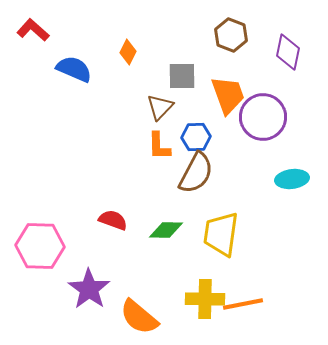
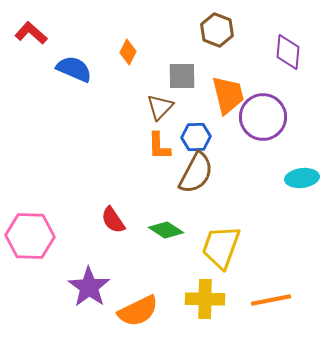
red L-shape: moved 2 px left, 3 px down
brown hexagon: moved 14 px left, 5 px up
purple diamond: rotated 6 degrees counterclockwise
orange trapezoid: rotated 6 degrees clockwise
cyan ellipse: moved 10 px right, 1 px up
red semicircle: rotated 144 degrees counterclockwise
green diamond: rotated 32 degrees clockwise
yellow trapezoid: moved 13 px down; rotated 12 degrees clockwise
pink hexagon: moved 10 px left, 10 px up
purple star: moved 2 px up
orange line: moved 28 px right, 4 px up
orange semicircle: moved 1 px left, 6 px up; rotated 66 degrees counterclockwise
